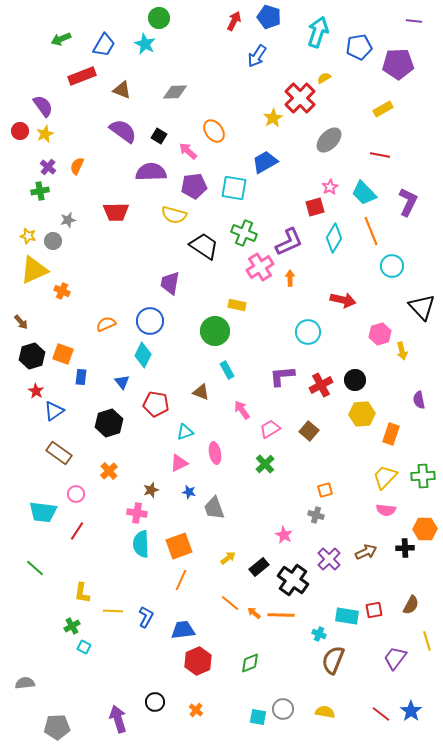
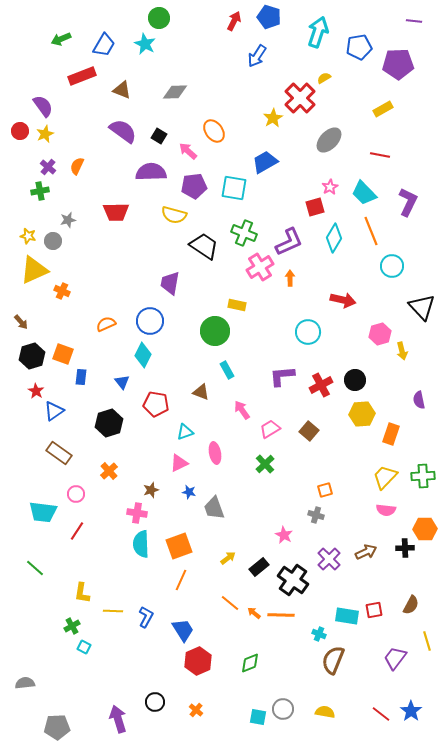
blue trapezoid at (183, 630): rotated 65 degrees clockwise
